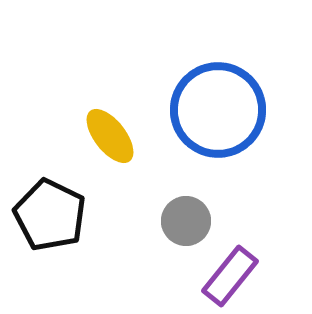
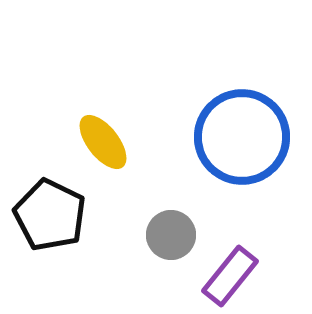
blue circle: moved 24 px right, 27 px down
yellow ellipse: moved 7 px left, 6 px down
gray circle: moved 15 px left, 14 px down
